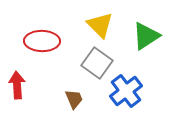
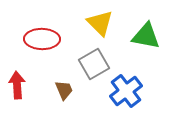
yellow triangle: moved 2 px up
green triangle: rotated 44 degrees clockwise
red ellipse: moved 2 px up
gray square: moved 3 px left, 1 px down; rotated 24 degrees clockwise
brown trapezoid: moved 10 px left, 9 px up
